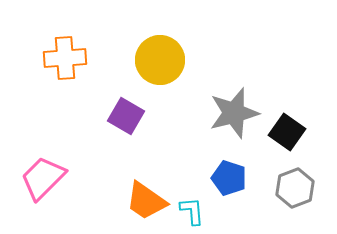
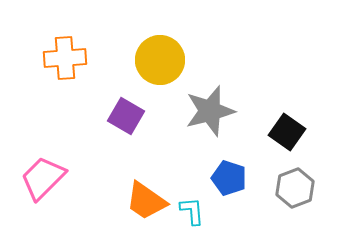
gray star: moved 24 px left, 2 px up
